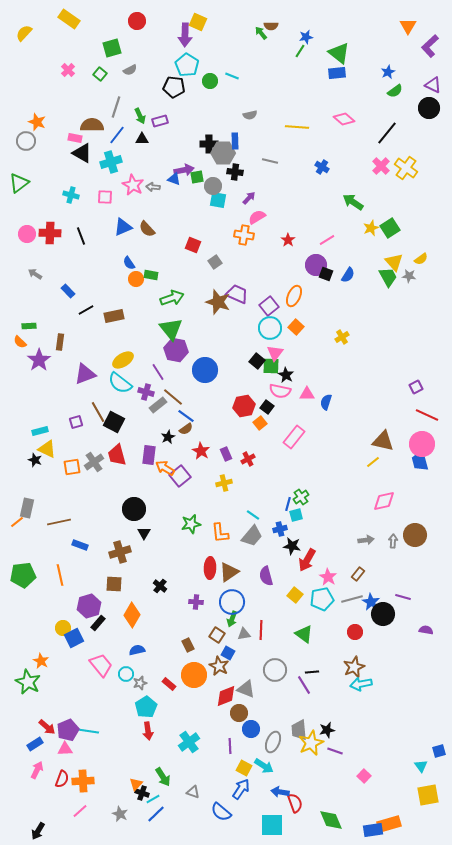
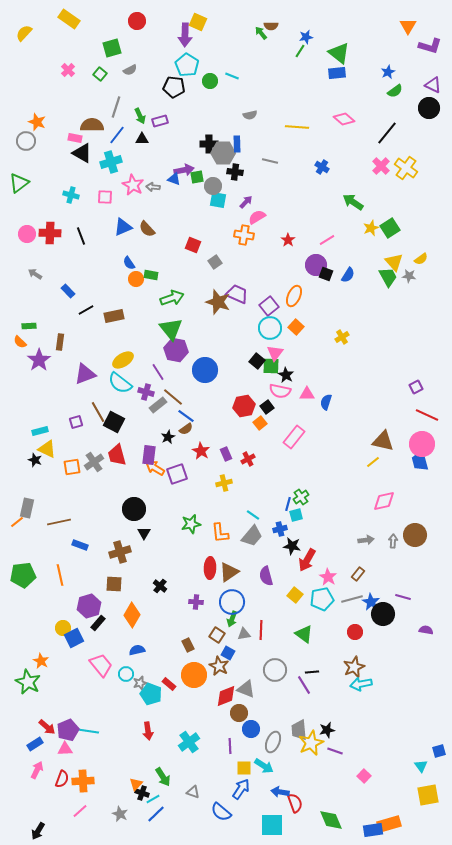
purple L-shape at (430, 46): rotated 120 degrees counterclockwise
blue rectangle at (235, 141): moved 2 px right, 3 px down
purple arrow at (249, 198): moved 3 px left, 4 px down
black square at (267, 407): rotated 16 degrees clockwise
orange arrow at (165, 468): moved 10 px left
purple square at (180, 476): moved 3 px left, 2 px up; rotated 20 degrees clockwise
cyan pentagon at (146, 707): moved 5 px right, 13 px up; rotated 20 degrees counterclockwise
yellow square at (244, 768): rotated 28 degrees counterclockwise
